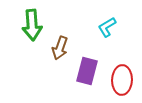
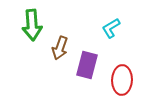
cyan L-shape: moved 4 px right, 1 px down
purple rectangle: moved 6 px up
